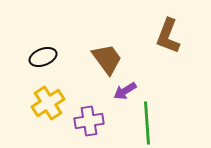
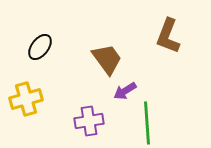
black ellipse: moved 3 px left, 10 px up; rotated 32 degrees counterclockwise
yellow cross: moved 22 px left, 4 px up; rotated 16 degrees clockwise
